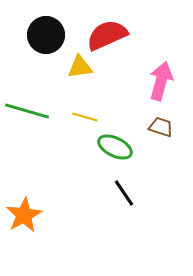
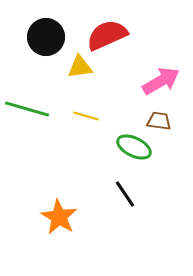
black circle: moved 2 px down
pink arrow: rotated 45 degrees clockwise
green line: moved 2 px up
yellow line: moved 1 px right, 1 px up
brown trapezoid: moved 2 px left, 6 px up; rotated 10 degrees counterclockwise
green ellipse: moved 19 px right
black line: moved 1 px right, 1 px down
orange star: moved 35 px right, 2 px down; rotated 12 degrees counterclockwise
